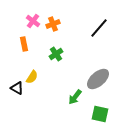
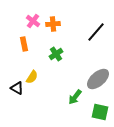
orange cross: rotated 16 degrees clockwise
black line: moved 3 px left, 4 px down
green square: moved 2 px up
